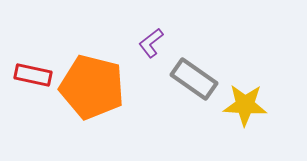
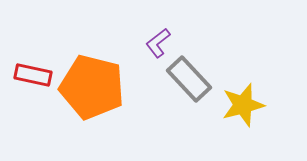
purple L-shape: moved 7 px right
gray rectangle: moved 5 px left; rotated 12 degrees clockwise
yellow star: moved 2 px left; rotated 18 degrees counterclockwise
